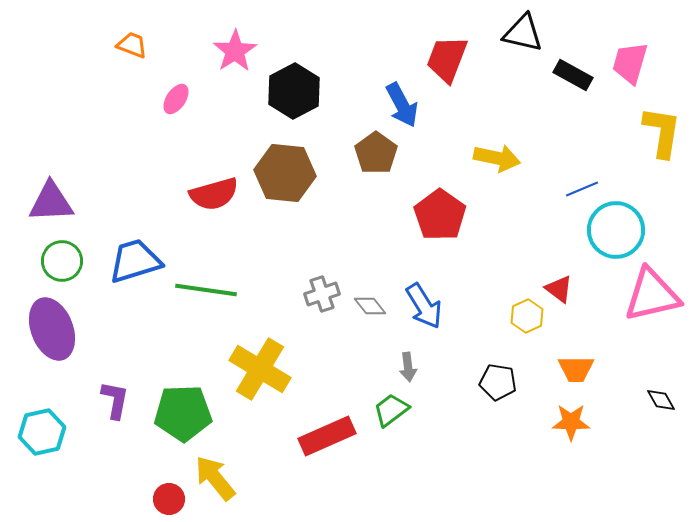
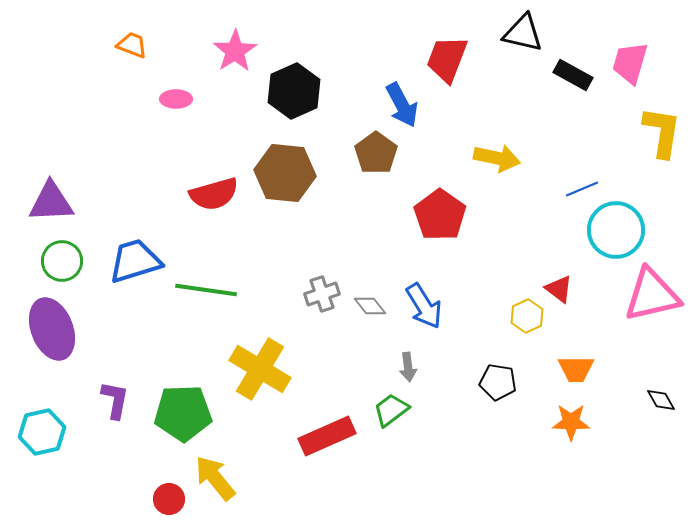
black hexagon at (294, 91): rotated 4 degrees clockwise
pink ellipse at (176, 99): rotated 56 degrees clockwise
